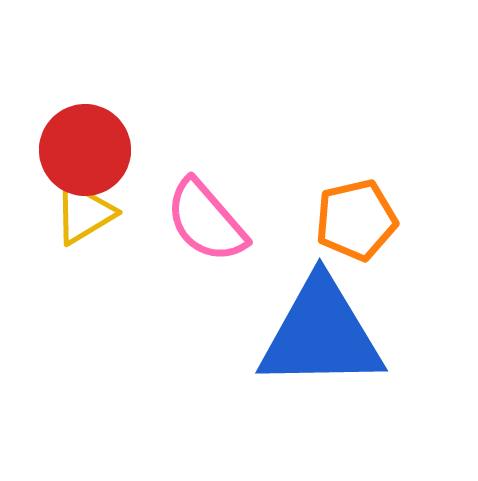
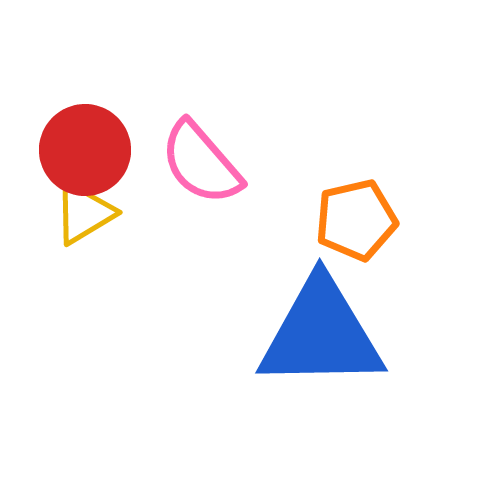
pink semicircle: moved 5 px left, 58 px up
